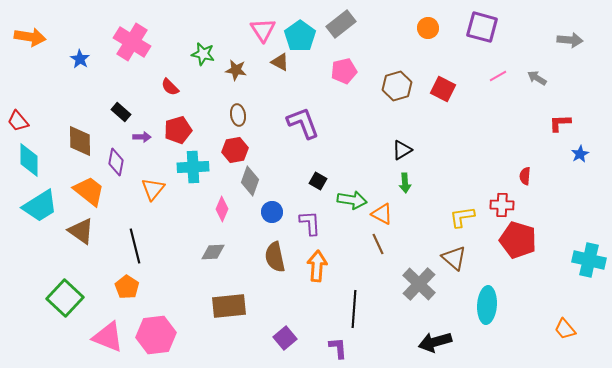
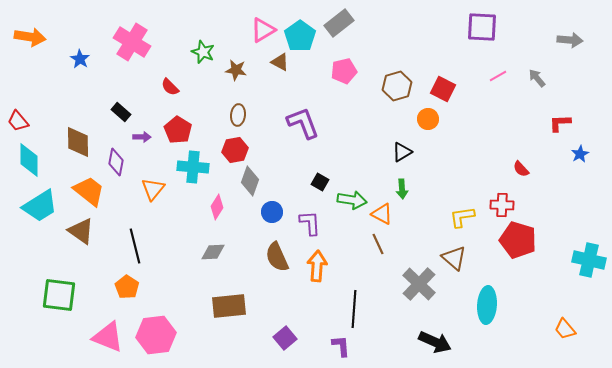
gray rectangle at (341, 24): moved 2 px left, 1 px up
purple square at (482, 27): rotated 12 degrees counterclockwise
orange circle at (428, 28): moved 91 px down
pink triangle at (263, 30): rotated 32 degrees clockwise
green star at (203, 54): moved 2 px up; rotated 10 degrees clockwise
gray arrow at (537, 78): rotated 18 degrees clockwise
brown ellipse at (238, 115): rotated 15 degrees clockwise
red pentagon at (178, 130): rotated 24 degrees counterclockwise
brown diamond at (80, 141): moved 2 px left, 1 px down
black triangle at (402, 150): moved 2 px down
cyan cross at (193, 167): rotated 8 degrees clockwise
red semicircle at (525, 176): moved 4 px left, 7 px up; rotated 48 degrees counterclockwise
black square at (318, 181): moved 2 px right, 1 px down
green arrow at (405, 183): moved 3 px left, 6 px down
pink diamond at (222, 209): moved 5 px left, 2 px up; rotated 10 degrees clockwise
brown semicircle at (275, 257): moved 2 px right; rotated 12 degrees counterclockwise
green square at (65, 298): moved 6 px left, 3 px up; rotated 36 degrees counterclockwise
black arrow at (435, 342): rotated 140 degrees counterclockwise
purple L-shape at (338, 348): moved 3 px right, 2 px up
